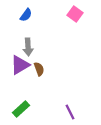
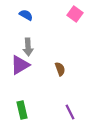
blue semicircle: rotated 96 degrees counterclockwise
brown semicircle: moved 21 px right
green rectangle: moved 1 px right, 1 px down; rotated 60 degrees counterclockwise
